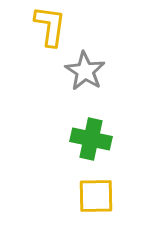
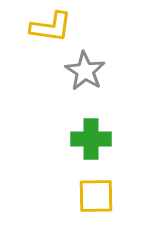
yellow L-shape: moved 1 px right, 1 px down; rotated 90 degrees clockwise
green cross: rotated 12 degrees counterclockwise
